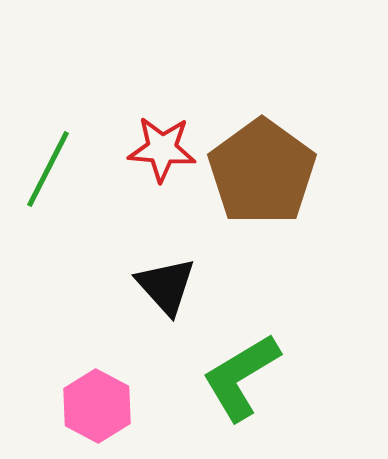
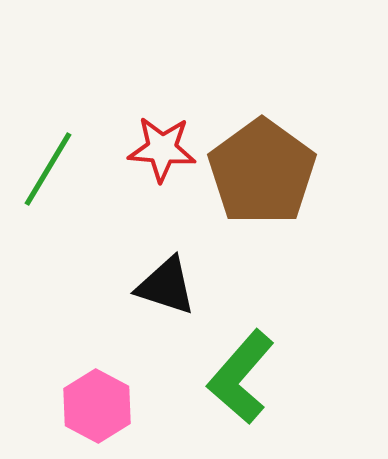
green line: rotated 4 degrees clockwise
black triangle: rotated 30 degrees counterclockwise
green L-shape: rotated 18 degrees counterclockwise
